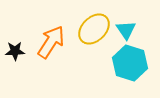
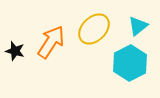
cyan triangle: moved 12 px right, 4 px up; rotated 25 degrees clockwise
black star: rotated 18 degrees clockwise
cyan hexagon: rotated 16 degrees clockwise
